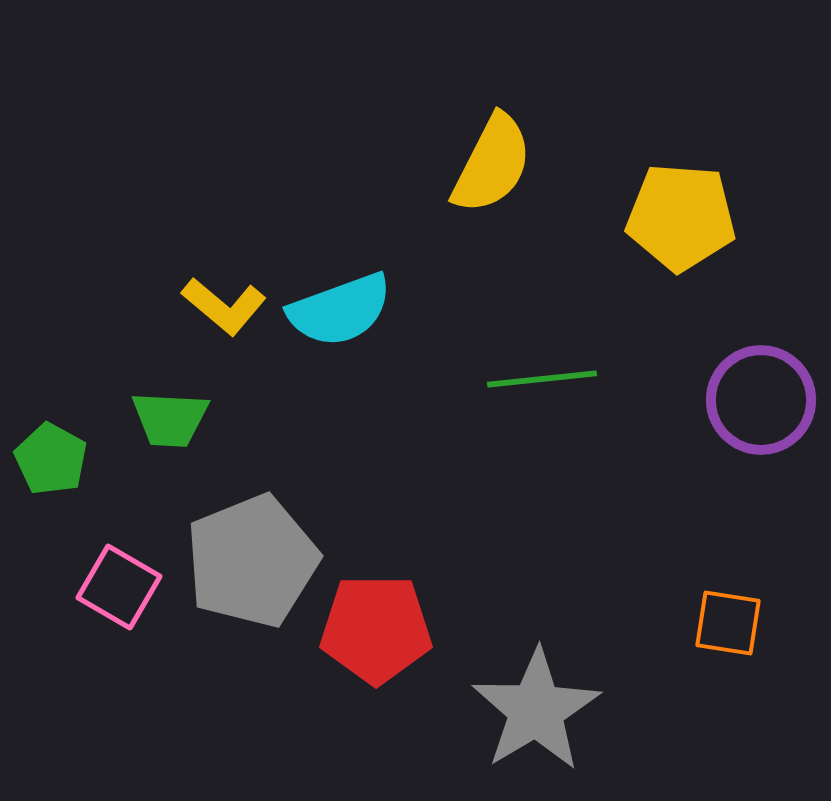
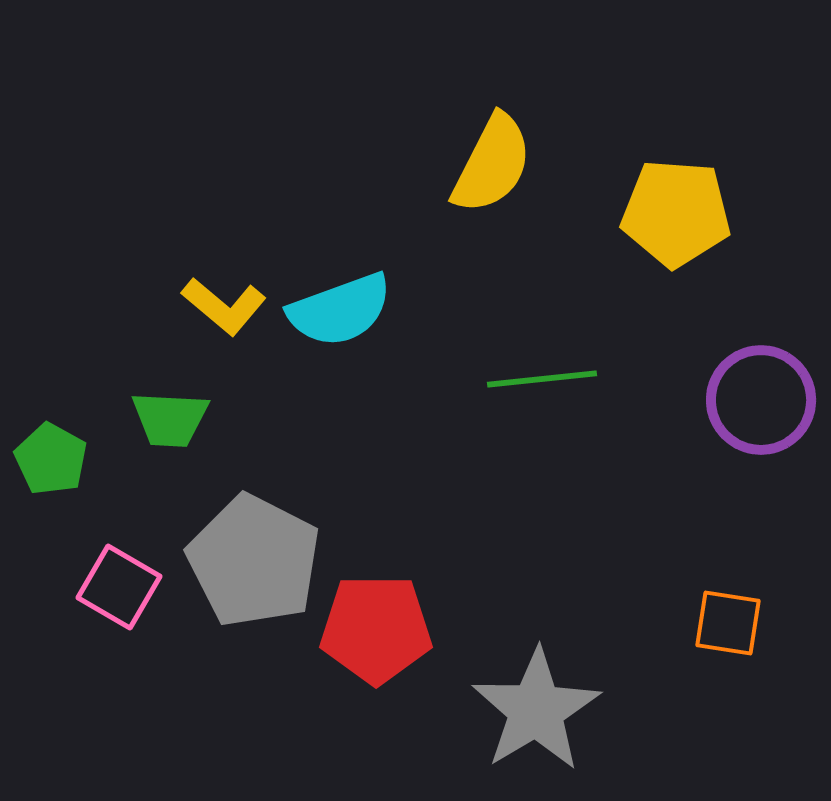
yellow pentagon: moved 5 px left, 4 px up
gray pentagon: moved 2 px right; rotated 23 degrees counterclockwise
